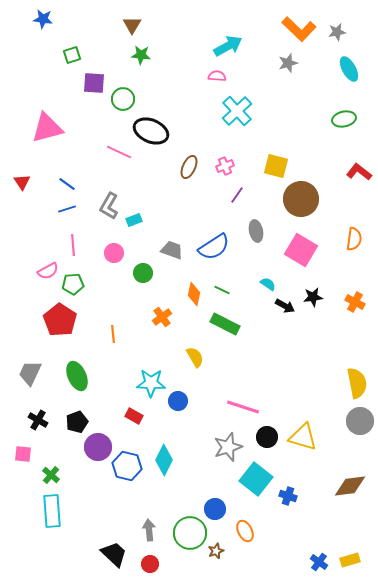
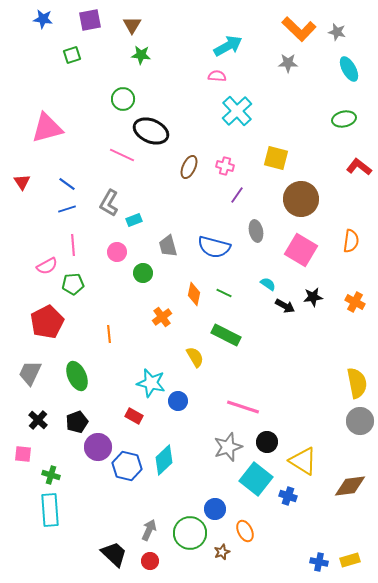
gray star at (337, 32): rotated 24 degrees clockwise
gray star at (288, 63): rotated 18 degrees clockwise
purple square at (94, 83): moved 4 px left, 63 px up; rotated 15 degrees counterclockwise
pink line at (119, 152): moved 3 px right, 3 px down
pink cross at (225, 166): rotated 36 degrees clockwise
yellow square at (276, 166): moved 8 px up
red L-shape at (359, 172): moved 5 px up
gray L-shape at (109, 206): moved 3 px up
orange semicircle at (354, 239): moved 3 px left, 2 px down
blue semicircle at (214, 247): rotated 48 degrees clockwise
gray trapezoid at (172, 250): moved 4 px left, 4 px up; rotated 125 degrees counterclockwise
pink circle at (114, 253): moved 3 px right, 1 px up
pink semicircle at (48, 271): moved 1 px left, 5 px up
green line at (222, 290): moved 2 px right, 3 px down
red pentagon at (60, 320): moved 13 px left, 2 px down; rotated 12 degrees clockwise
green rectangle at (225, 324): moved 1 px right, 11 px down
orange line at (113, 334): moved 4 px left
cyan star at (151, 383): rotated 12 degrees clockwise
black cross at (38, 420): rotated 12 degrees clockwise
black circle at (267, 437): moved 5 px down
yellow triangle at (303, 437): moved 24 px down; rotated 16 degrees clockwise
cyan diamond at (164, 460): rotated 20 degrees clockwise
green cross at (51, 475): rotated 24 degrees counterclockwise
cyan rectangle at (52, 511): moved 2 px left, 1 px up
gray arrow at (149, 530): rotated 30 degrees clockwise
brown star at (216, 551): moved 6 px right, 1 px down
blue cross at (319, 562): rotated 24 degrees counterclockwise
red circle at (150, 564): moved 3 px up
